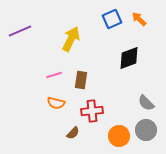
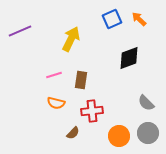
gray circle: moved 2 px right, 3 px down
